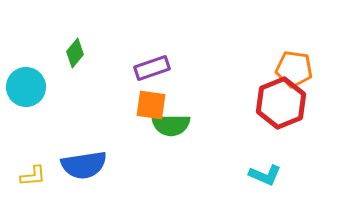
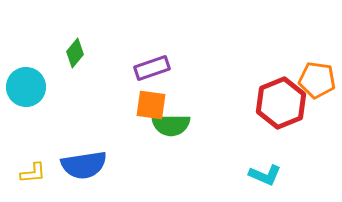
orange pentagon: moved 23 px right, 11 px down
yellow L-shape: moved 3 px up
